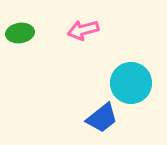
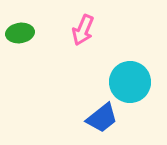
pink arrow: rotated 52 degrees counterclockwise
cyan circle: moved 1 px left, 1 px up
